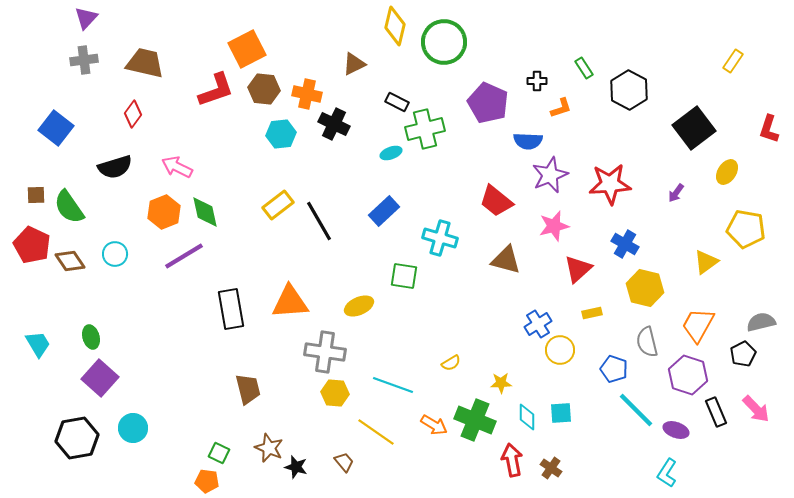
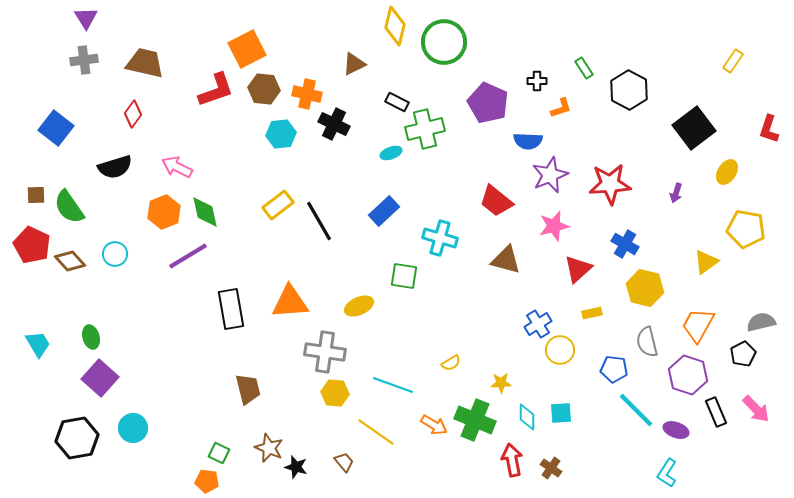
purple triangle at (86, 18): rotated 15 degrees counterclockwise
purple arrow at (676, 193): rotated 18 degrees counterclockwise
purple line at (184, 256): moved 4 px right
brown diamond at (70, 261): rotated 8 degrees counterclockwise
blue pentagon at (614, 369): rotated 12 degrees counterclockwise
